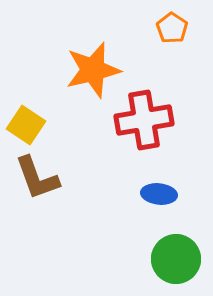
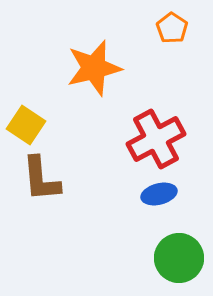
orange star: moved 1 px right, 2 px up
red cross: moved 12 px right, 19 px down; rotated 18 degrees counterclockwise
brown L-shape: moved 4 px right, 1 px down; rotated 15 degrees clockwise
blue ellipse: rotated 20 degrees counterclockwise
green circle: moved 3 px right, 1 px up
